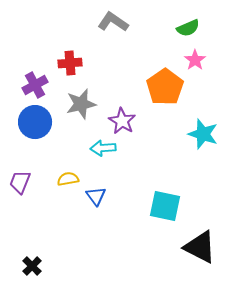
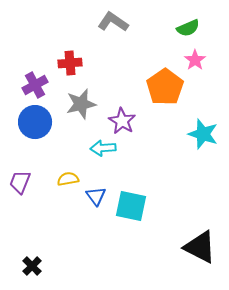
cyan square: moved 34 px left
